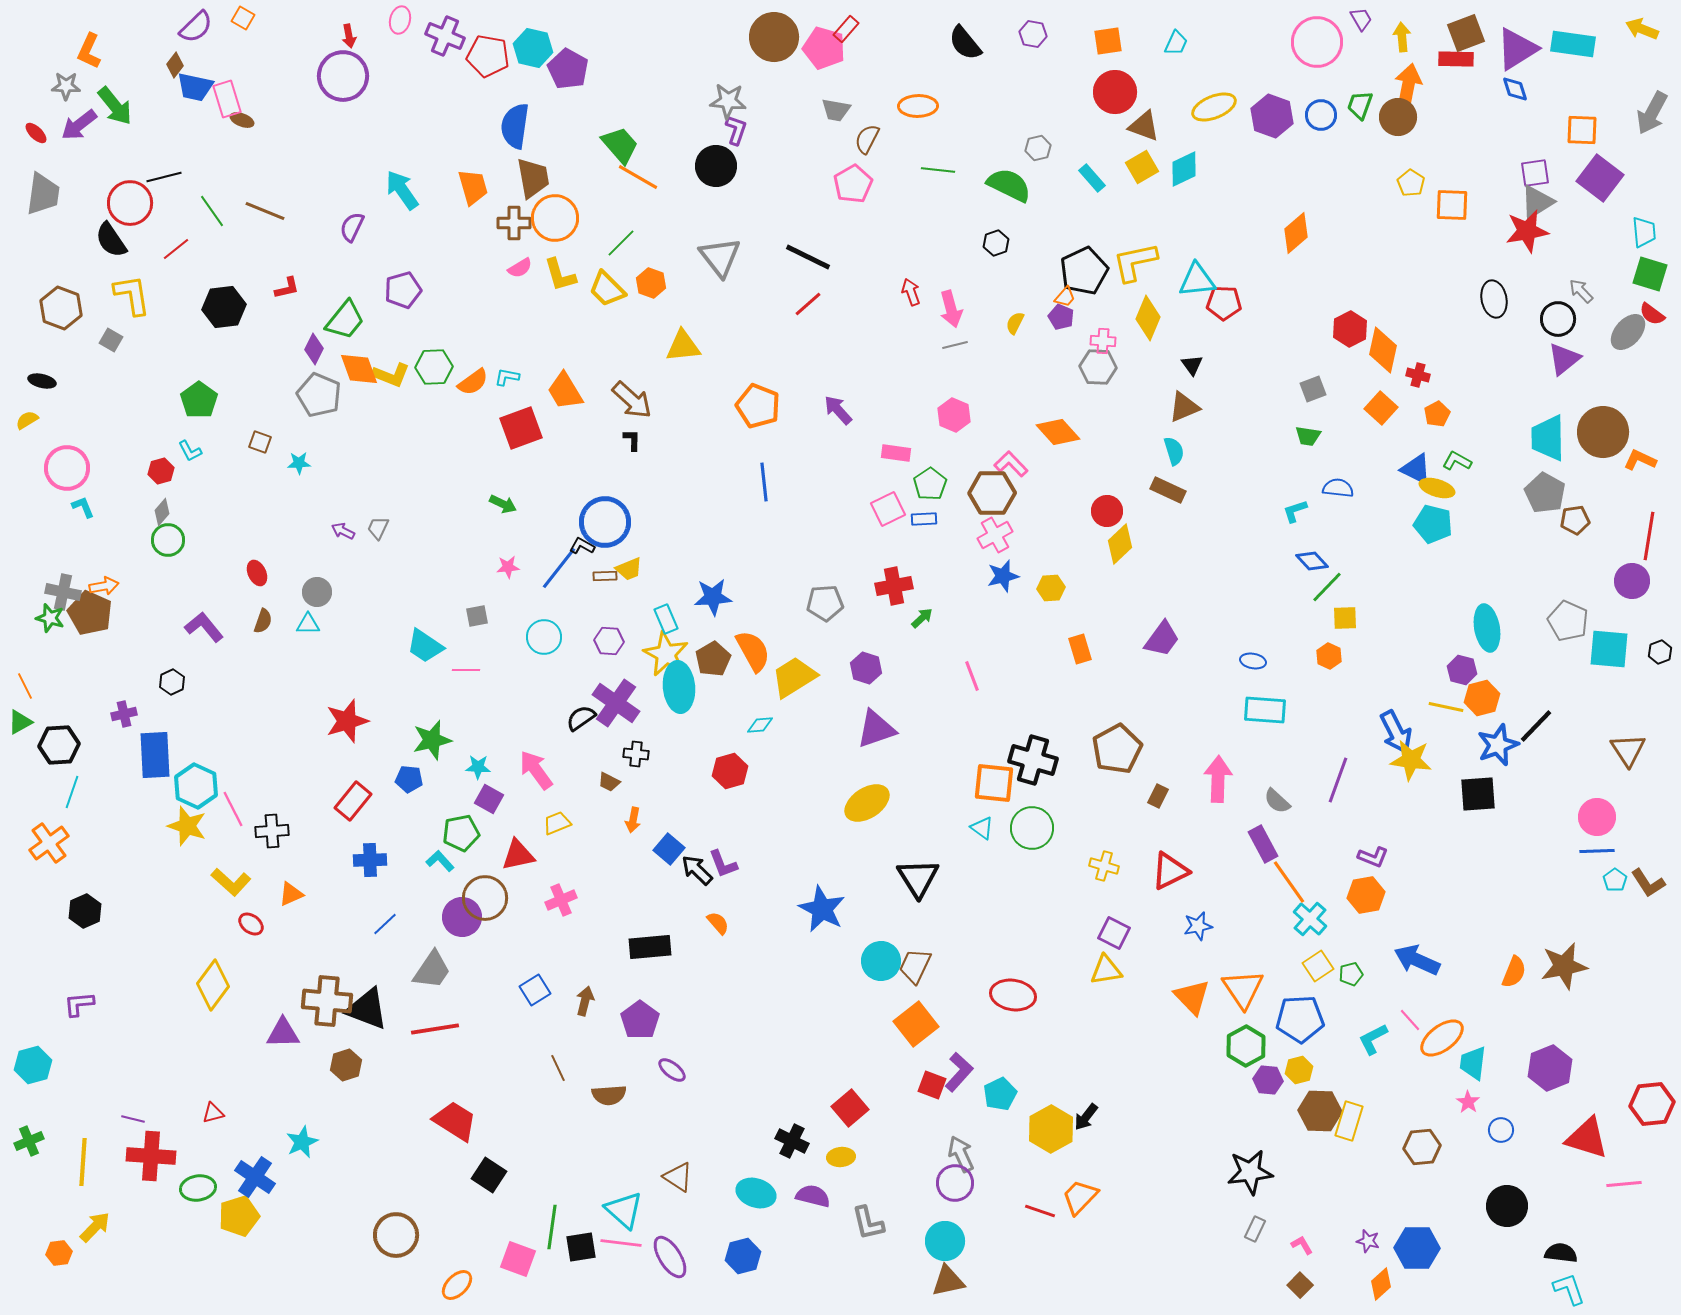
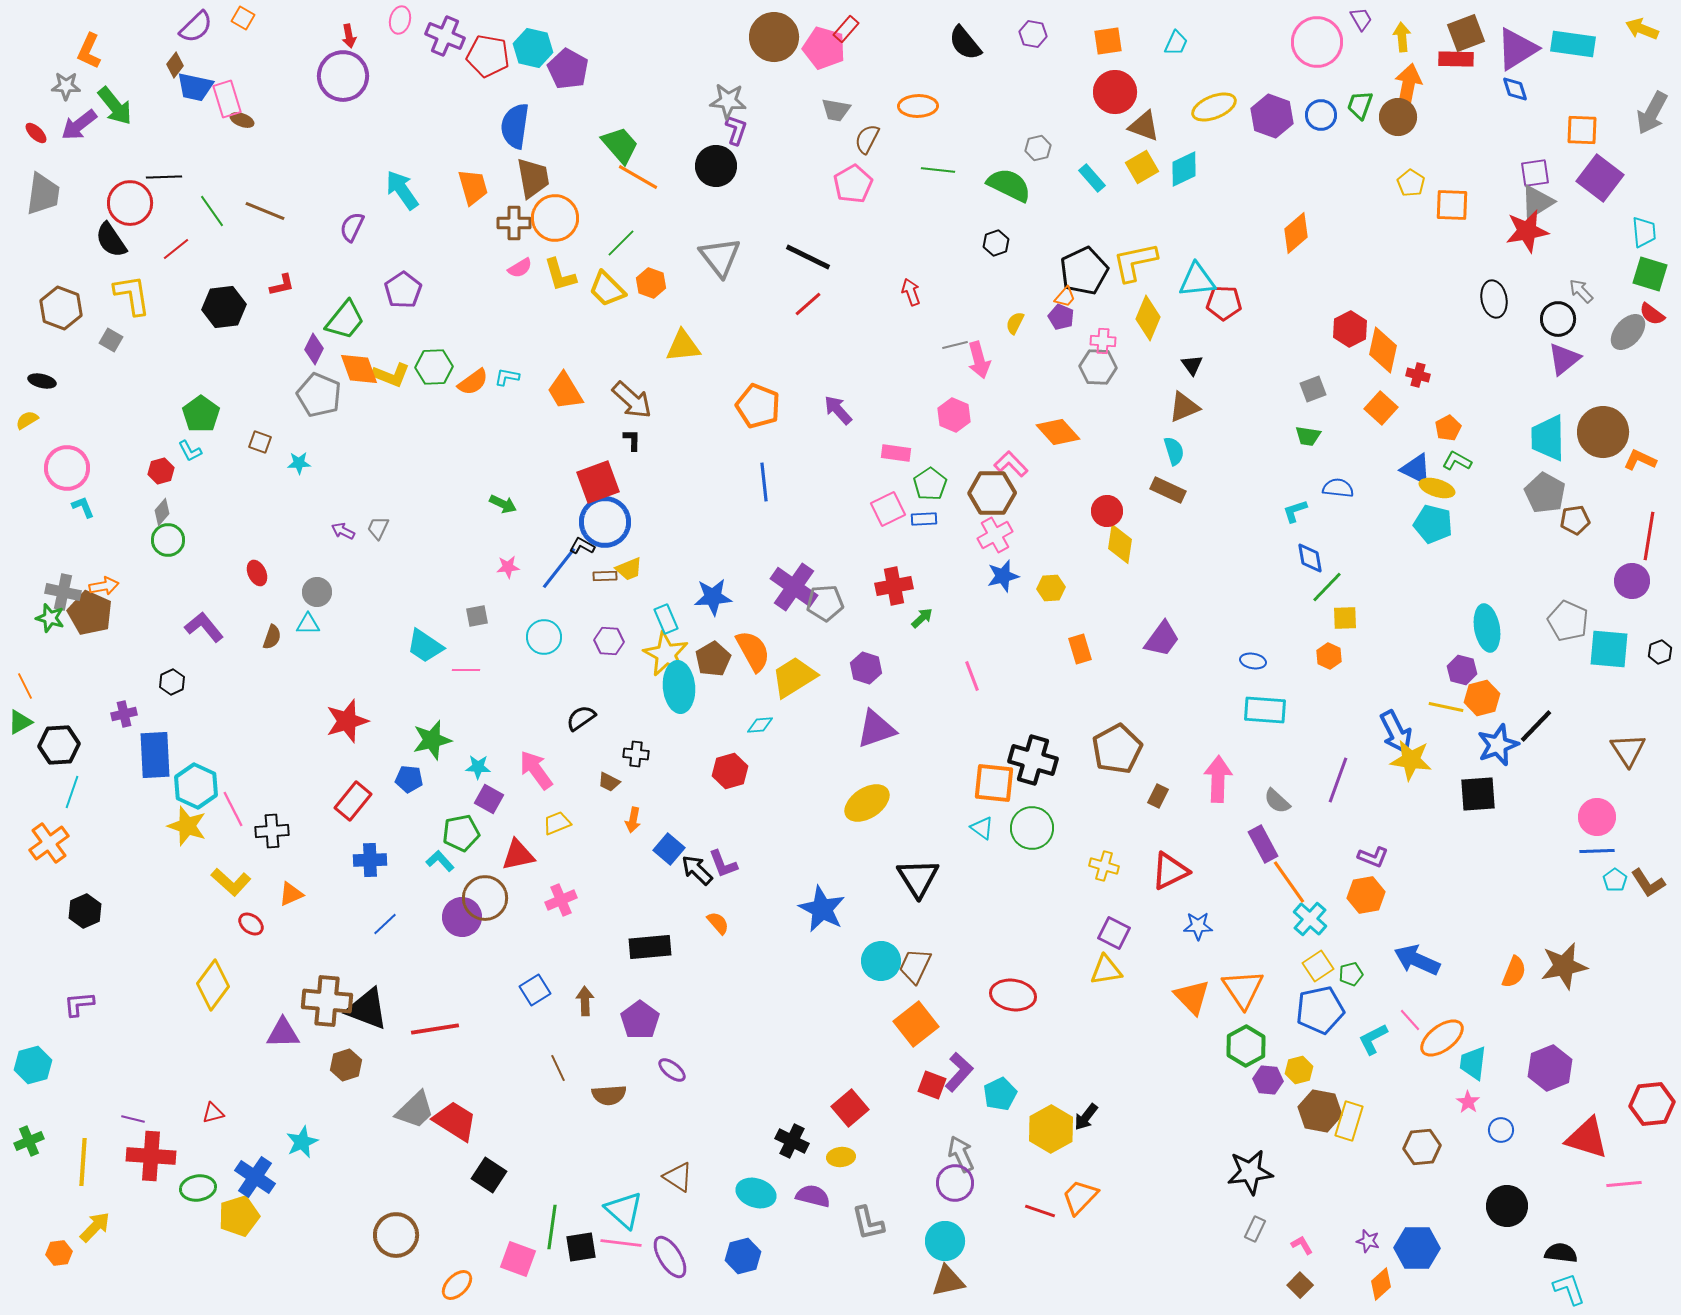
black line at (164, 177): rotated 12 degrees clockwise
red L-shape at (287, 288): moved 5 px left, 3 px up
purple pentagon at (403, 290): rotated 18 degrees counterclockwise
pink arrow at (951, 309): moved 28 px right, 51 px down
green pentagon at (199, 400): moved 2 px right, 14 px down
orange pentagon at (1437, 414): moved 11 px right, 14 px down
red square at (521, 428): moved 77 px right, 54 px down
yellow diamond at (1120, 544): rotated 39 degrees counterclockwise
blue diamond at (1312, 561): moved 2 px left, 3 px up; rotated 32 degrees clockwise
brown semicircle at (263, 621): moved 9 px right, 16 px down
purple cross at (616, 703): moved 178 px right, 116 px up
blue star at (1198, 926): rotated 12 degrees clockwise
gray trapezoid at (432, 970): moved 17 px left, 140 px down; rotated 12 degrees clockwise
brown arrow at (585, 1001): rotated 16 degrees counterclockwise
blue pentagon at (1300, 1019): moved 20 px right, 9 px up; rotated 9 degrees counterclockwise
brown hexagon at (1320, 1111): rotated 9 degrees clockwise
